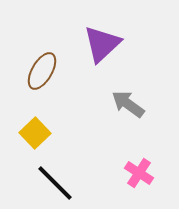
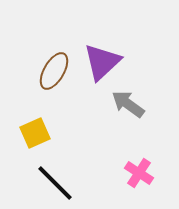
purple triangle: moved 18 px down
brown ellipse: moved 12 px right
yellow square: rotated 20 degrees clockwise
